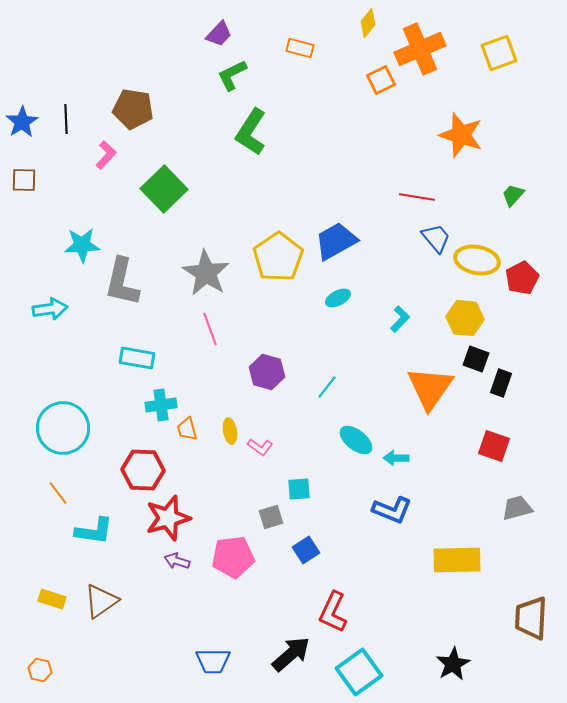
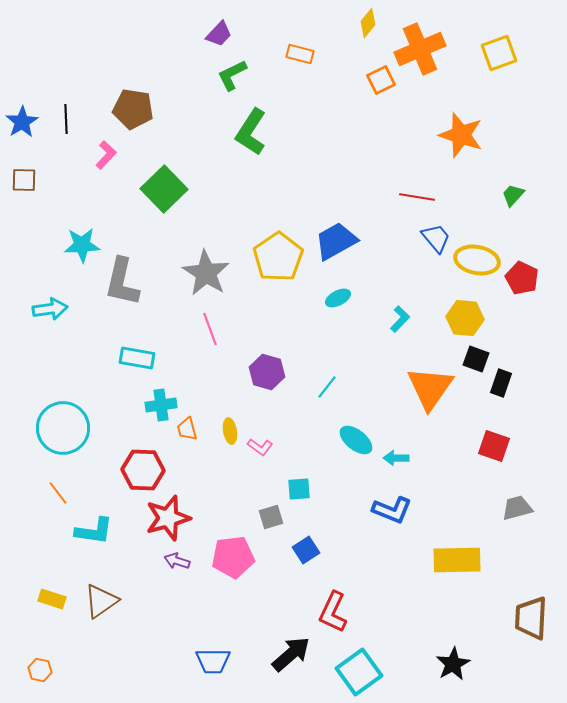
orange rectangle at (300, 48): moved 6 px down
red pentagon at (522, 278): rotated 20 degrees counterclockwise
